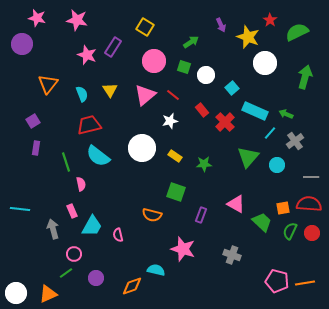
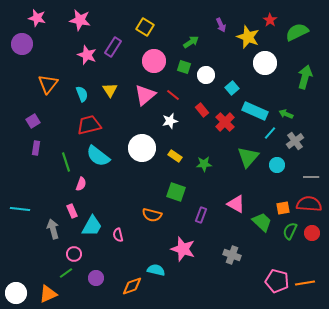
pink star at (77, 20): moved 3 px right
pink semicircle at (81, 184): rotated 32 degrees clockwise
